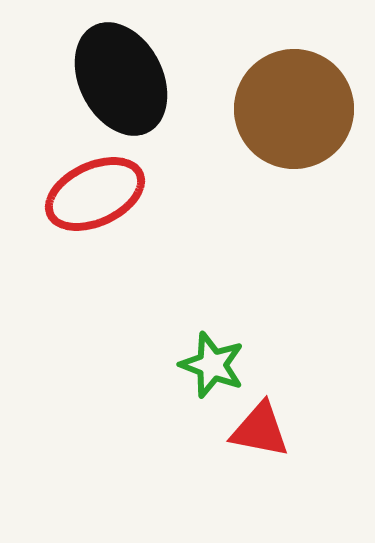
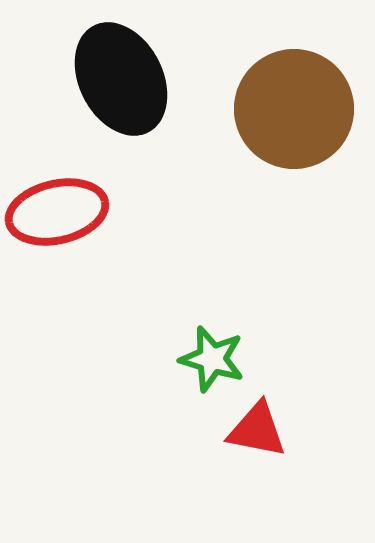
red ellipse: moved 38 px left, 18 px down; rotated 12 degrees clockwise
green star: moved 6 px up; rotated 4 degrees counterclockwise
red triangle: moved 3 px left
